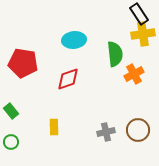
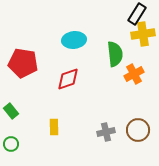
black rectangle: moved 2 px left; rotated 65 degrees clockwise
green circle: moved 2 px down
